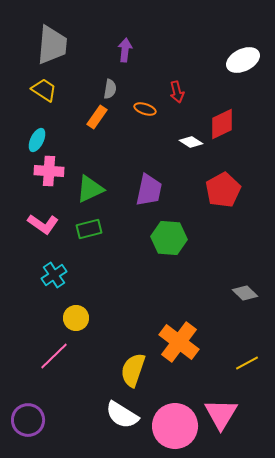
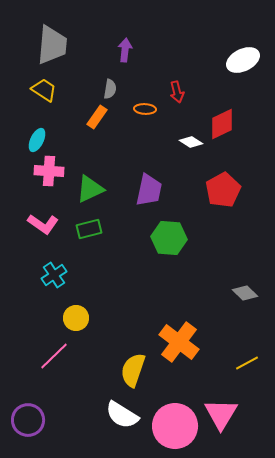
orange ellipse: rotated 15 degrees counterclockwise
